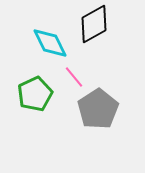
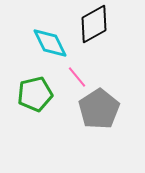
pink line: moved 3 px right
green pentagon: rotated 12 degrees clockwise
gray pentagon: moved 1 px right
